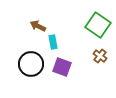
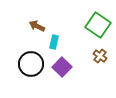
brown arrow: moved 1 px left
cyan rectangle: moved 1 px right; rotated 24 degrees clockwise
purple square: rotated 24 degrees clockwise
